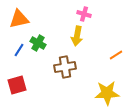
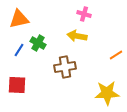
yellow arrow: rotated 90 degrees clockwise
red square: rotated 18 degrees clockwise
